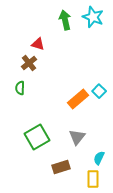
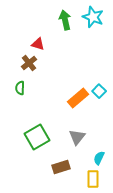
orange rectangle: moved 1 px up
